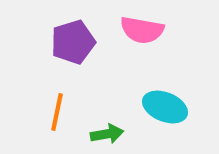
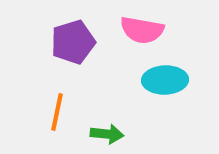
cyan ellipse: moved 27 px up; rotated 24 degrees counterclockwise
green arrow: rotated 16 degrees clockwise
